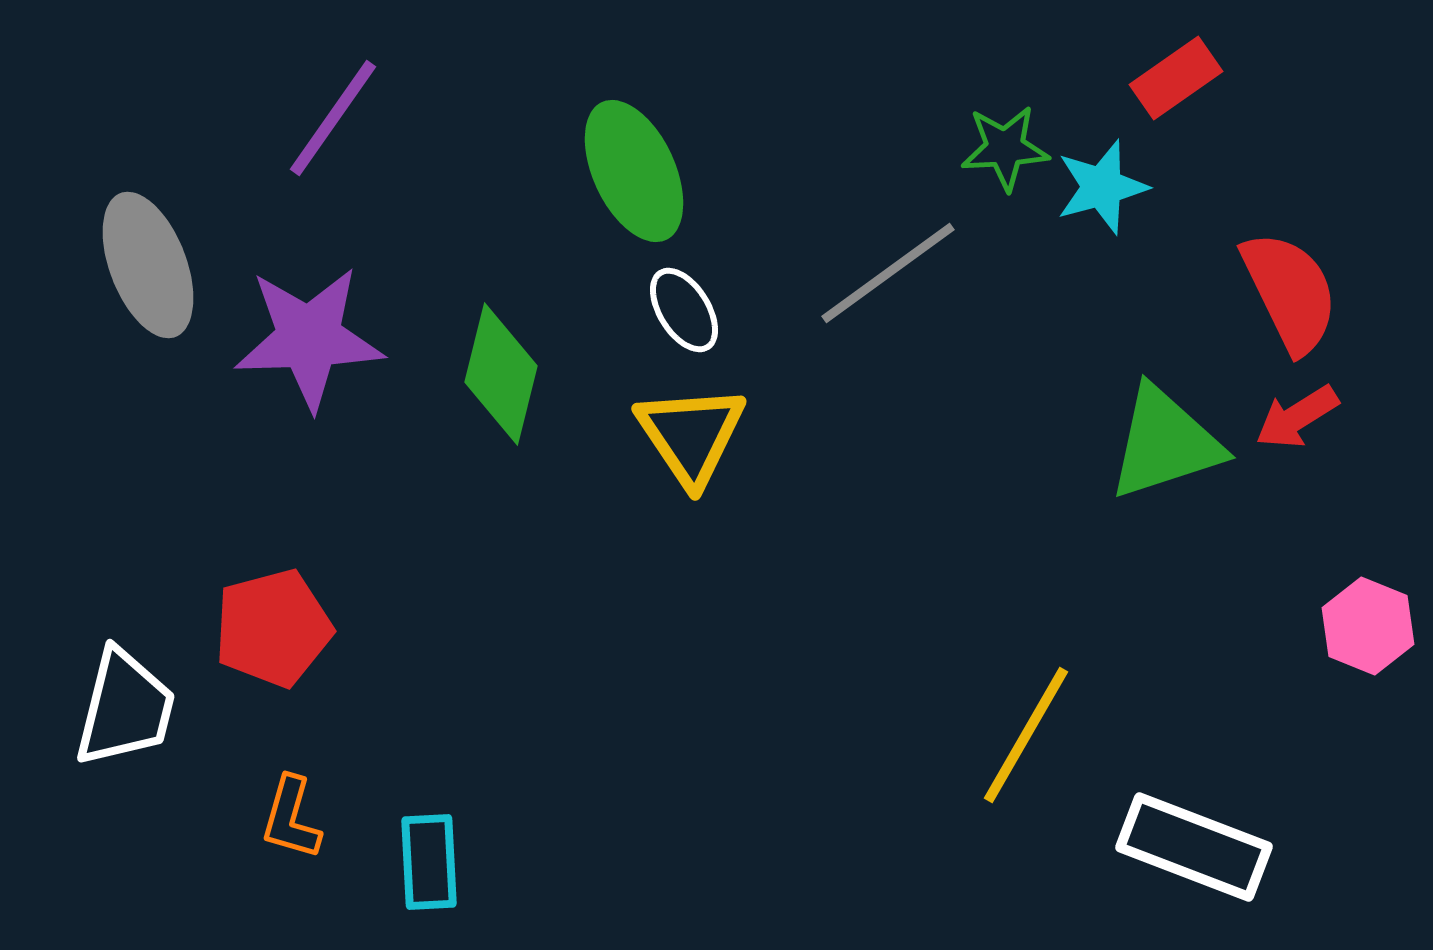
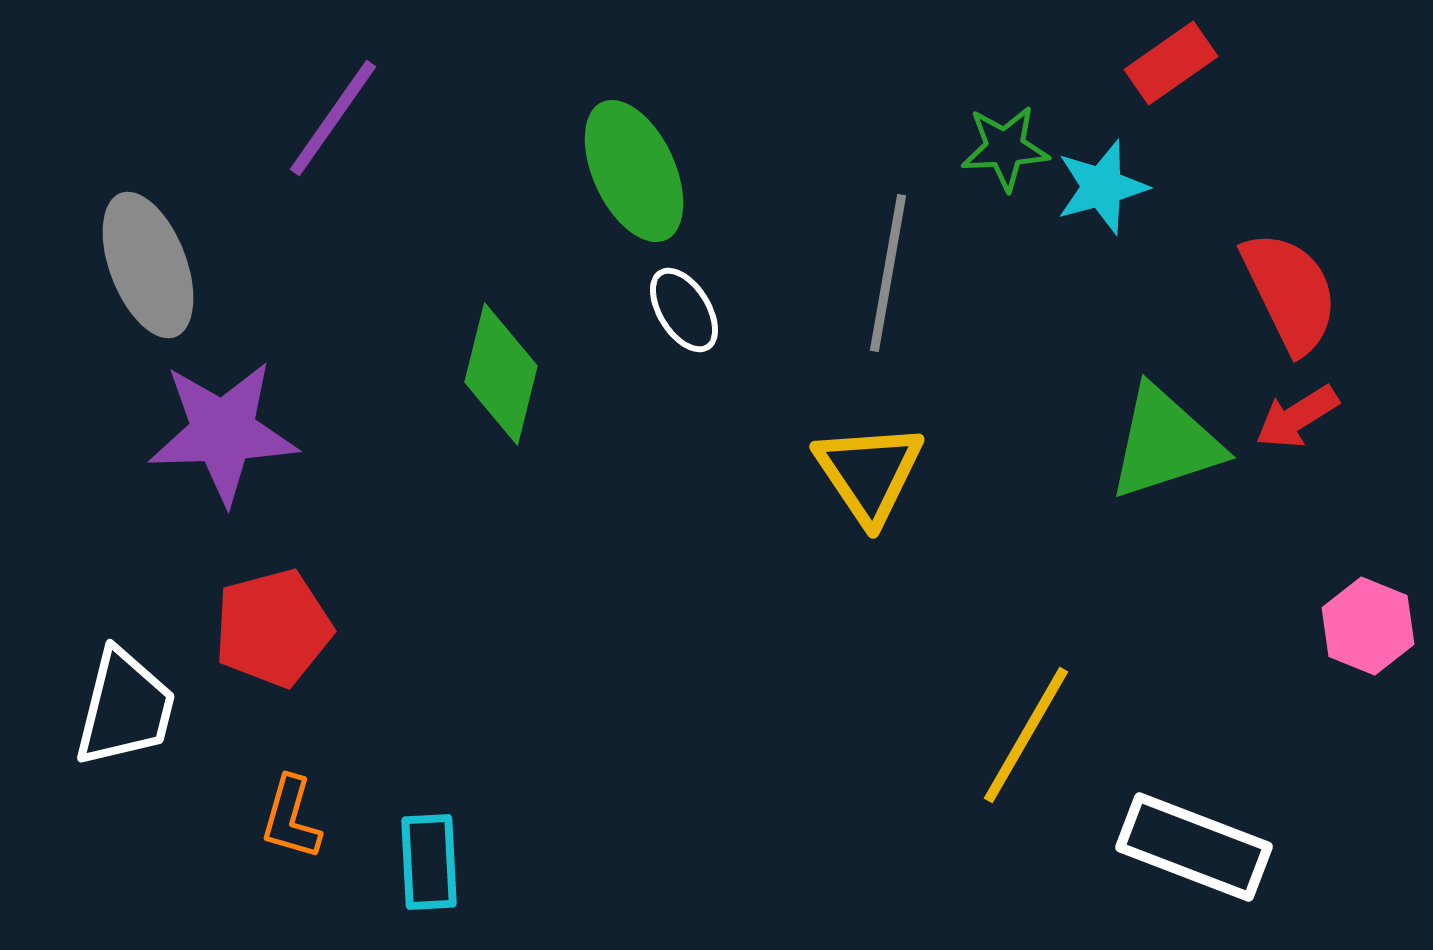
red rectangle: moved 5 px left, 15 px up
gray line: rotated 44 degrees counterclockwise
purple star: moved 86 px left, 94 px down
yellow triangle: moved 178 px right, 38 px down
